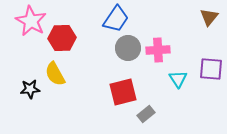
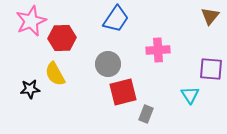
brown triangle: moved 1 px right, 1 px up
pink star: rotated 20 degrees clockwise
gray circle: moved 20 px left, 16 px down
cyan triangle: moved 12 px right, 16 px down
gray rectangle: rotated 30 degrees counterclockwise
